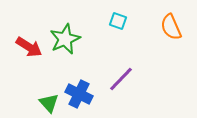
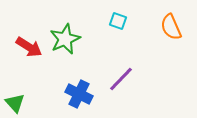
green triangle: moved 34 px left
